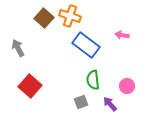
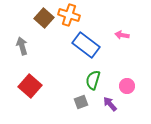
orange cross: moved 1 px left, 1 px up
gray arrow: moved 4 px right, 2 px up; rotated 12 degrees clockwise
green semicircle: rotated 24 degrees clockwise
